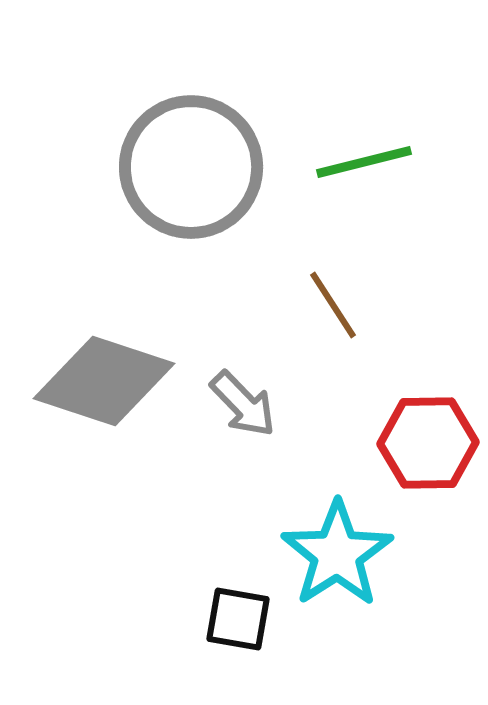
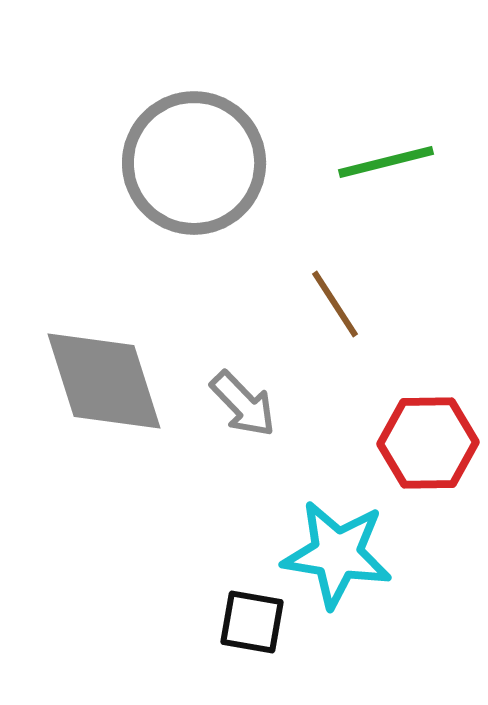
green line: moved 22 px right
gray circle: moved 3 px right, 4 px up
brown line: moved 2 px right, 1 px up
gray diamond: rotated 54 degrees clockwise
cyan star: rotated 30 degrees counterclockwise
black square: moved 14 px right, 3 px down
